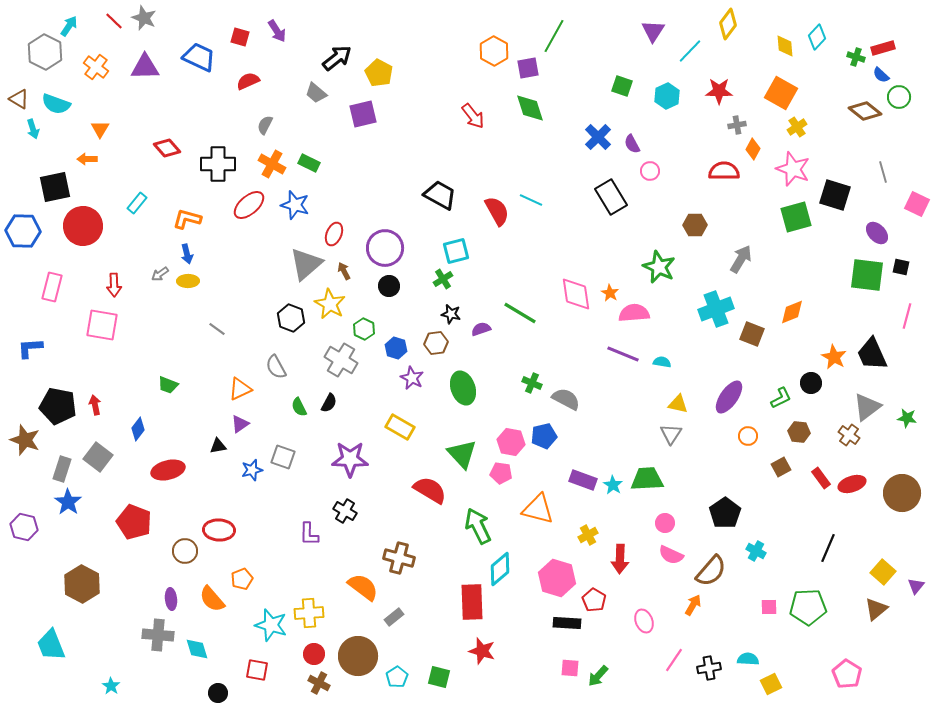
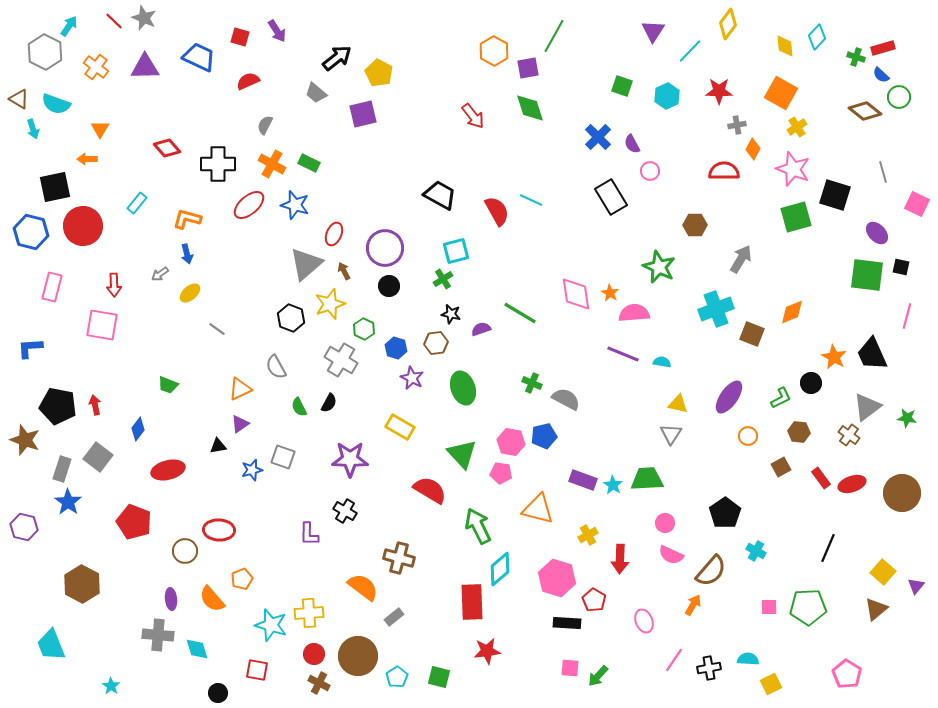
blue hexagon at (23, 231): moved 8 px right, 1 px down; rotated 12 degrees clockwise
yellow ellipse at (188, 281): moved 2 px right, 12 px down; rotated 40 degrees counterclockwise
yellow star at (330, 304): rotated 24 degrees clockwise
red star at (482, 651): moved 5 px right; rotated 24 degrees counterclockwise
